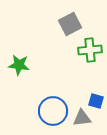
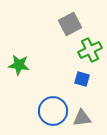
green cross: rotated 20 degrees counterclockwise
blue square: moved 14 px left, 22 px up
